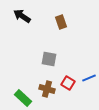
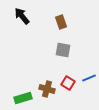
black arrow: rotated 18 degrees clockwise
gray square: moved 14 px right, 9 px up
green rectangle: rotated 60 degrees counterclockwise
